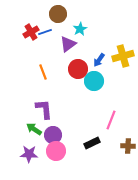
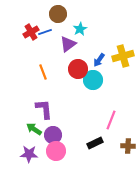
cyan circle: moved 1 px left, 1 px up
black rectangle: moved 3 px right
